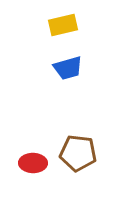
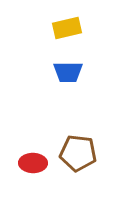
yellow rectangle: moved 4 px right, 3 px down
blue trapezoid: moved 4 px down; rotated 16 degrees clockwise
